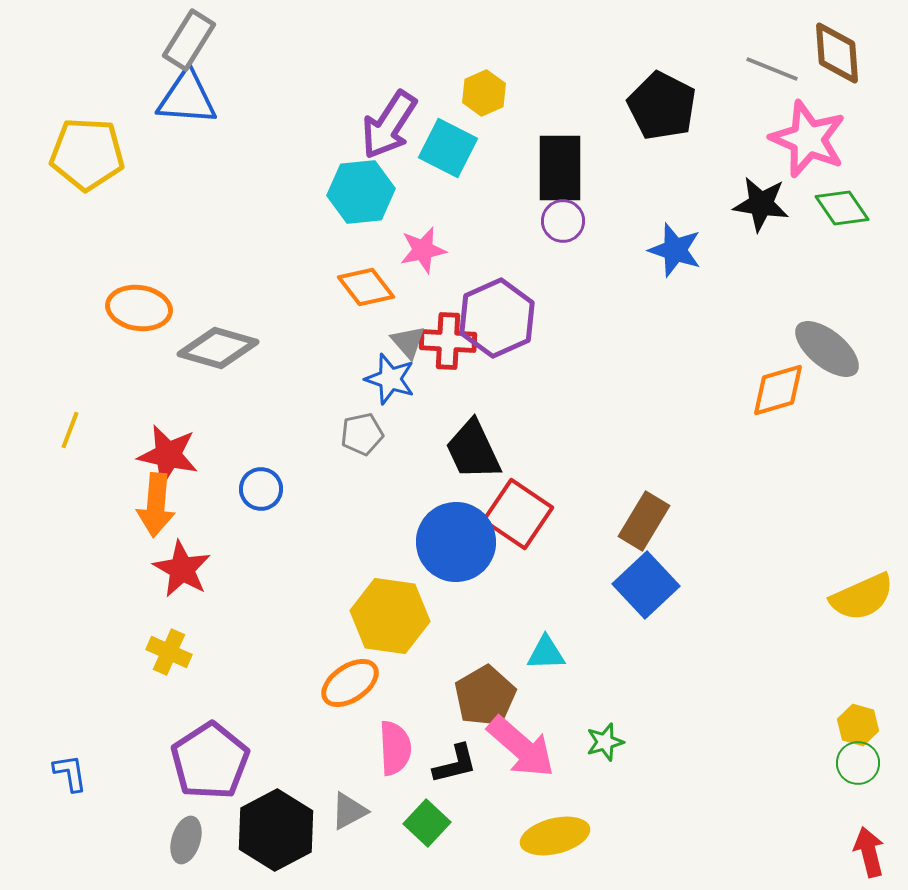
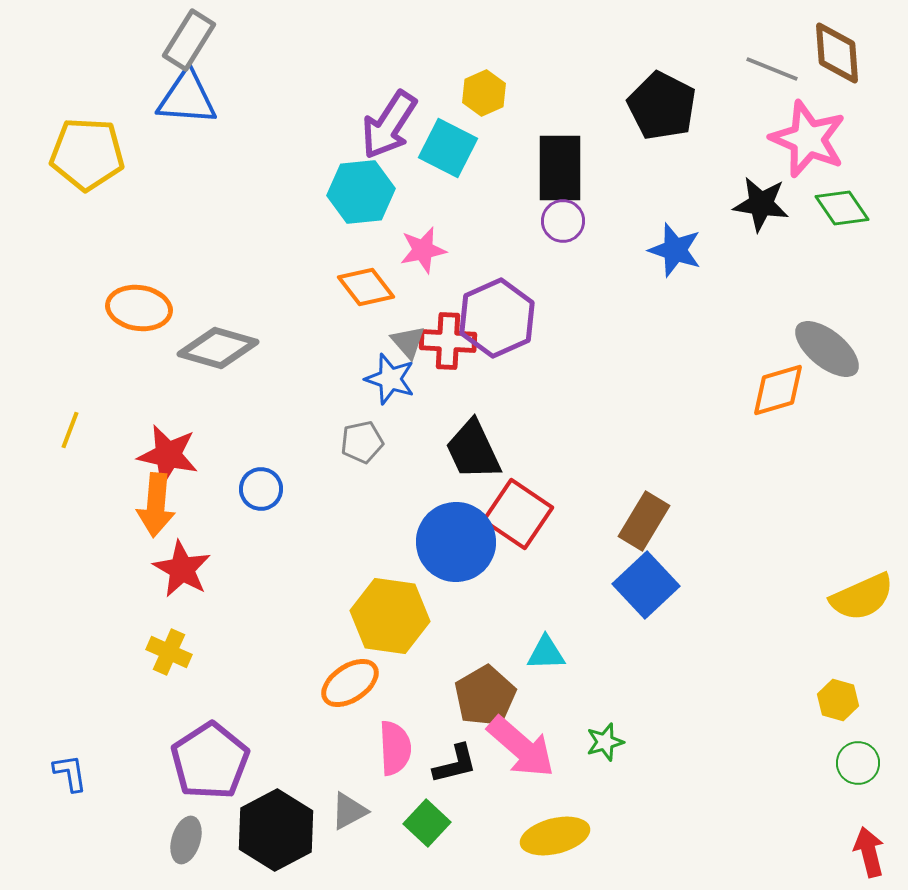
gray pentagon at (362, 434): moved 8 px down
yellow hexagon at (858, 725): moved 20 px left, 25 px up
